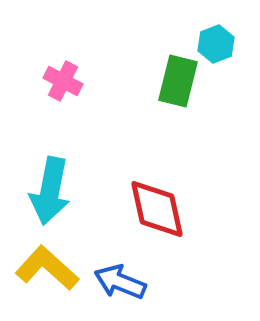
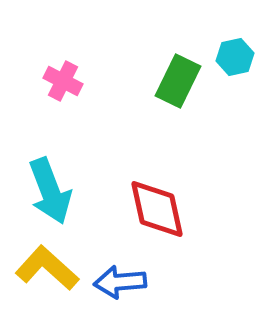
cyan hexagon: moved 19 px right, 13 px down; rotated 9 degrees clockwise
green rectangle: rotated 12 degrees clockwise
cyan arrow: rotated 32 degrees counterclockwise
blue arrow: rotated 27 degrees counterclockwise
